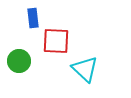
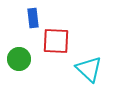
green circle: moved 2 px up
cyan triangle: moved 4 px right
